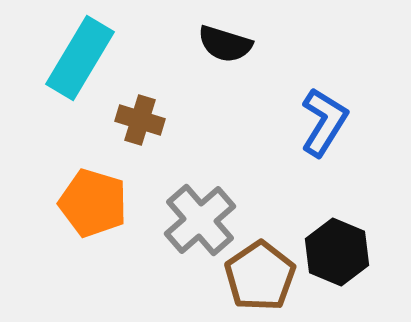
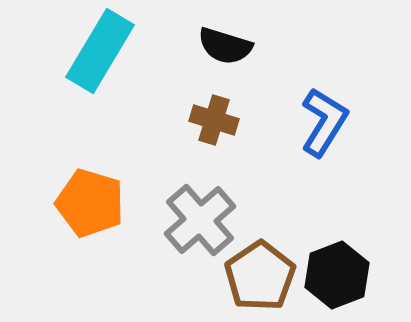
black semicircle: moved 2 px down
cyan rectangle: moved 20 px right, 7 px up
brown cross: moved 74 px right
orange pentagon: moved 3 px left
black hexagon: moved 23 px down; rotated 16 degrees clockwise
